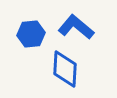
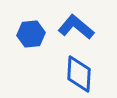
blue diamond: moved 14 px right, 5 px down
